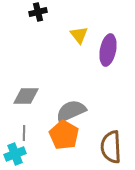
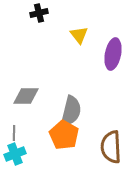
black cross: moved 1 px right, 1 px down
purple ellipse: moved 5 px right, 4 px down
gray semicircle: rotated 128 degrees clockwise
gray line: moved 10 px left
